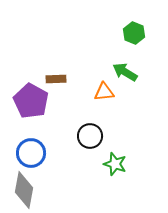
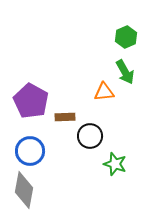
green hexagon: moved 8 px left, 4 px down; rotated 15 degrees clockwise
green arrow: rotated 150 degrees counterclockwise
brown rectangle: moved 9 px right, 38 px down
blue circle: moved 1 px left, 2 px up
